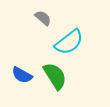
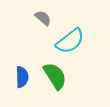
cyan semicircle: moved 1 px right, 1 px up
blue semicircle: moved 2 px down; rotated 120 degrees counterclockwise
